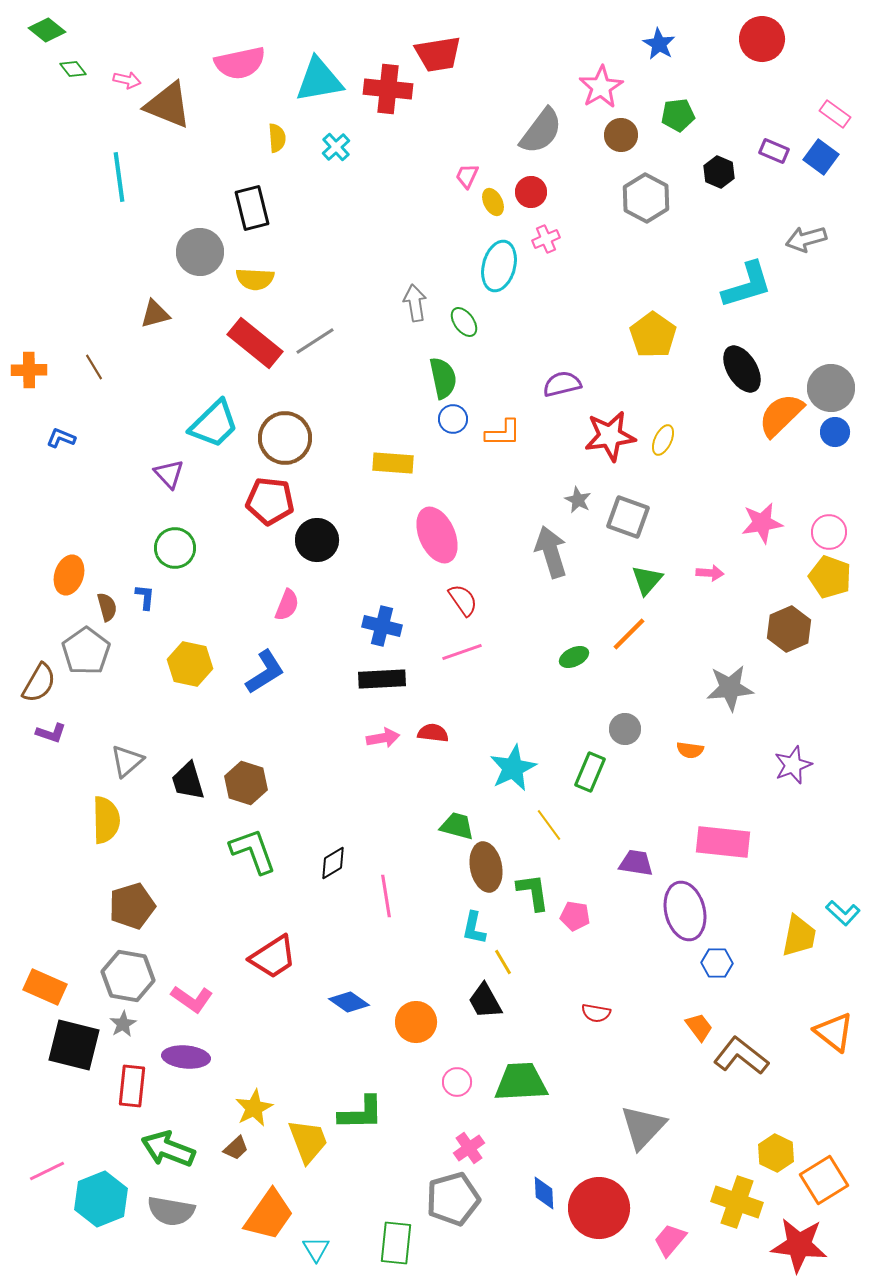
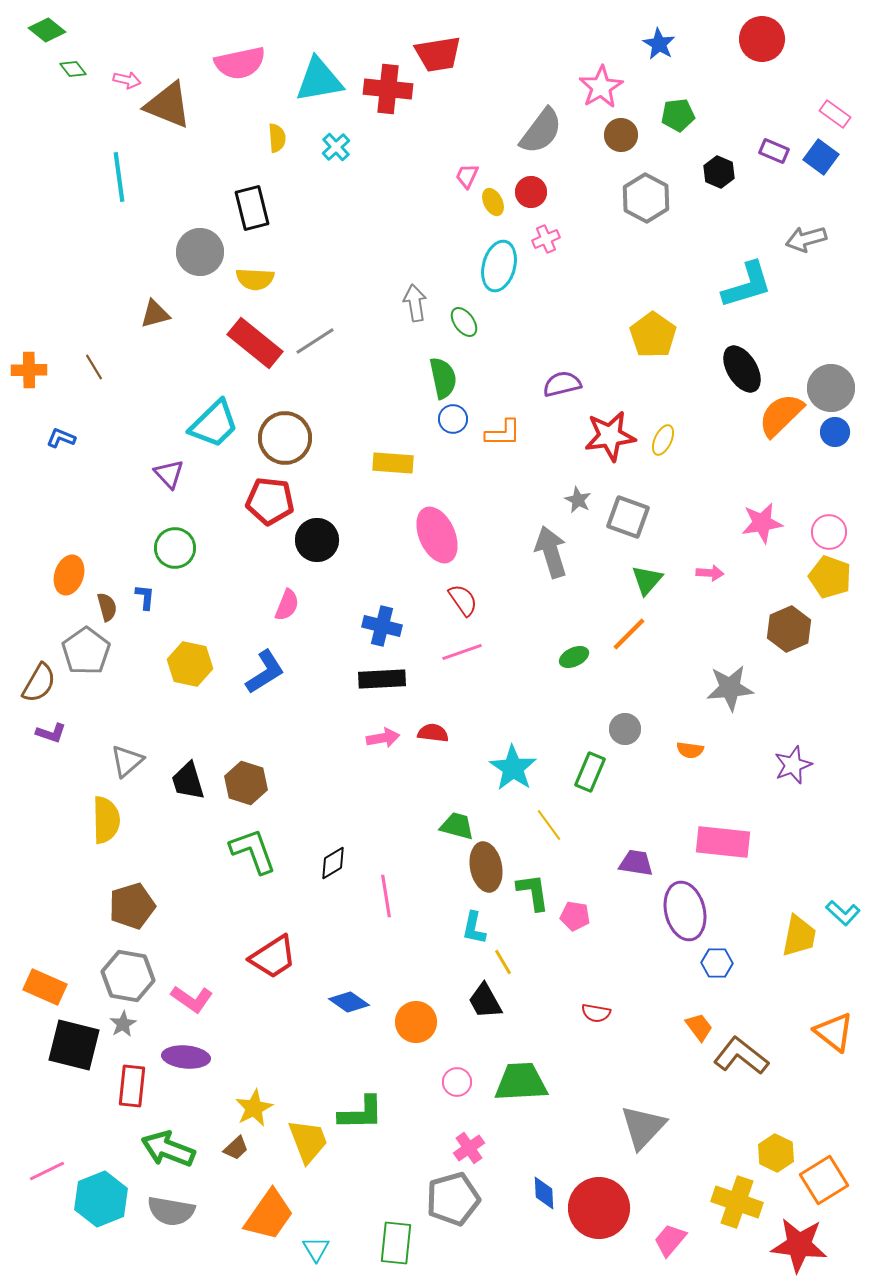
cyan star at (513, 768): rotated 12 degrees counterclockwise
